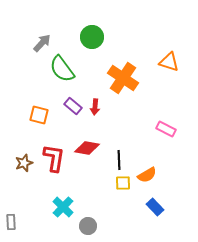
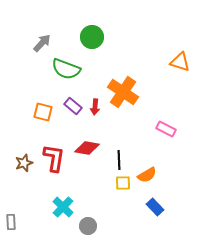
orange triangle: moved 11 px right
green semicircle: moved 4 px right; rotated 32 degrees counterclockwise
orange cross: moved 14 px down
orange square: moved 4 px right, 3 px up
